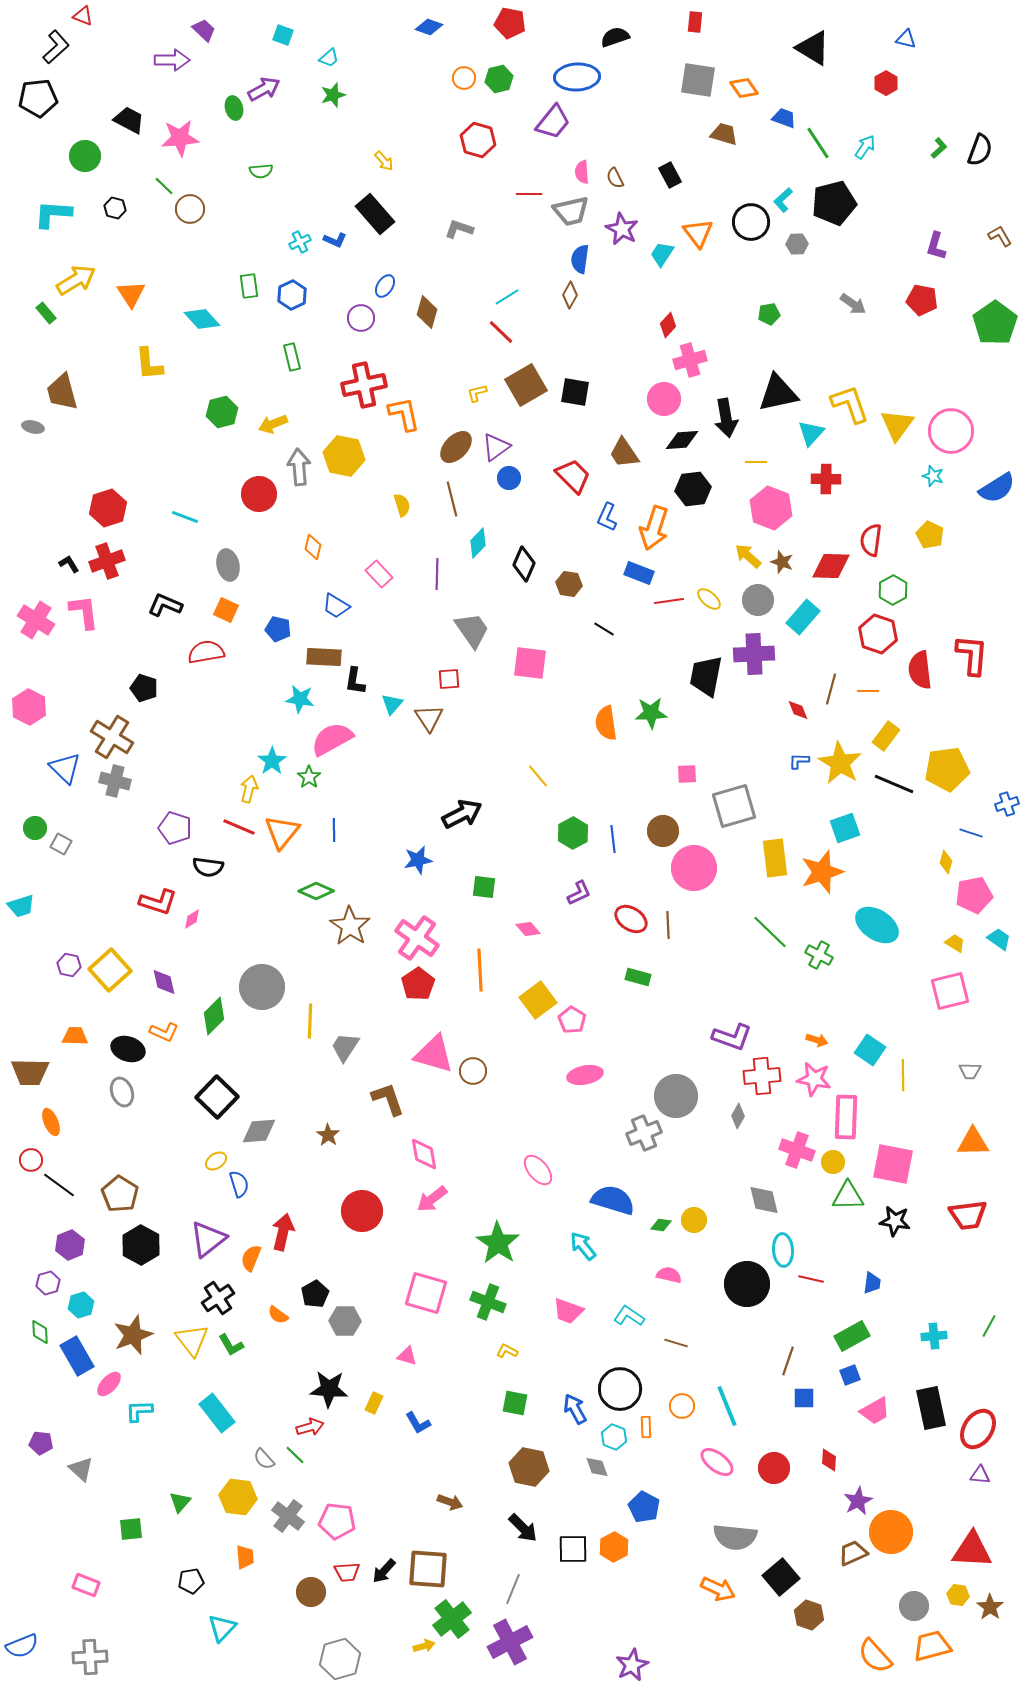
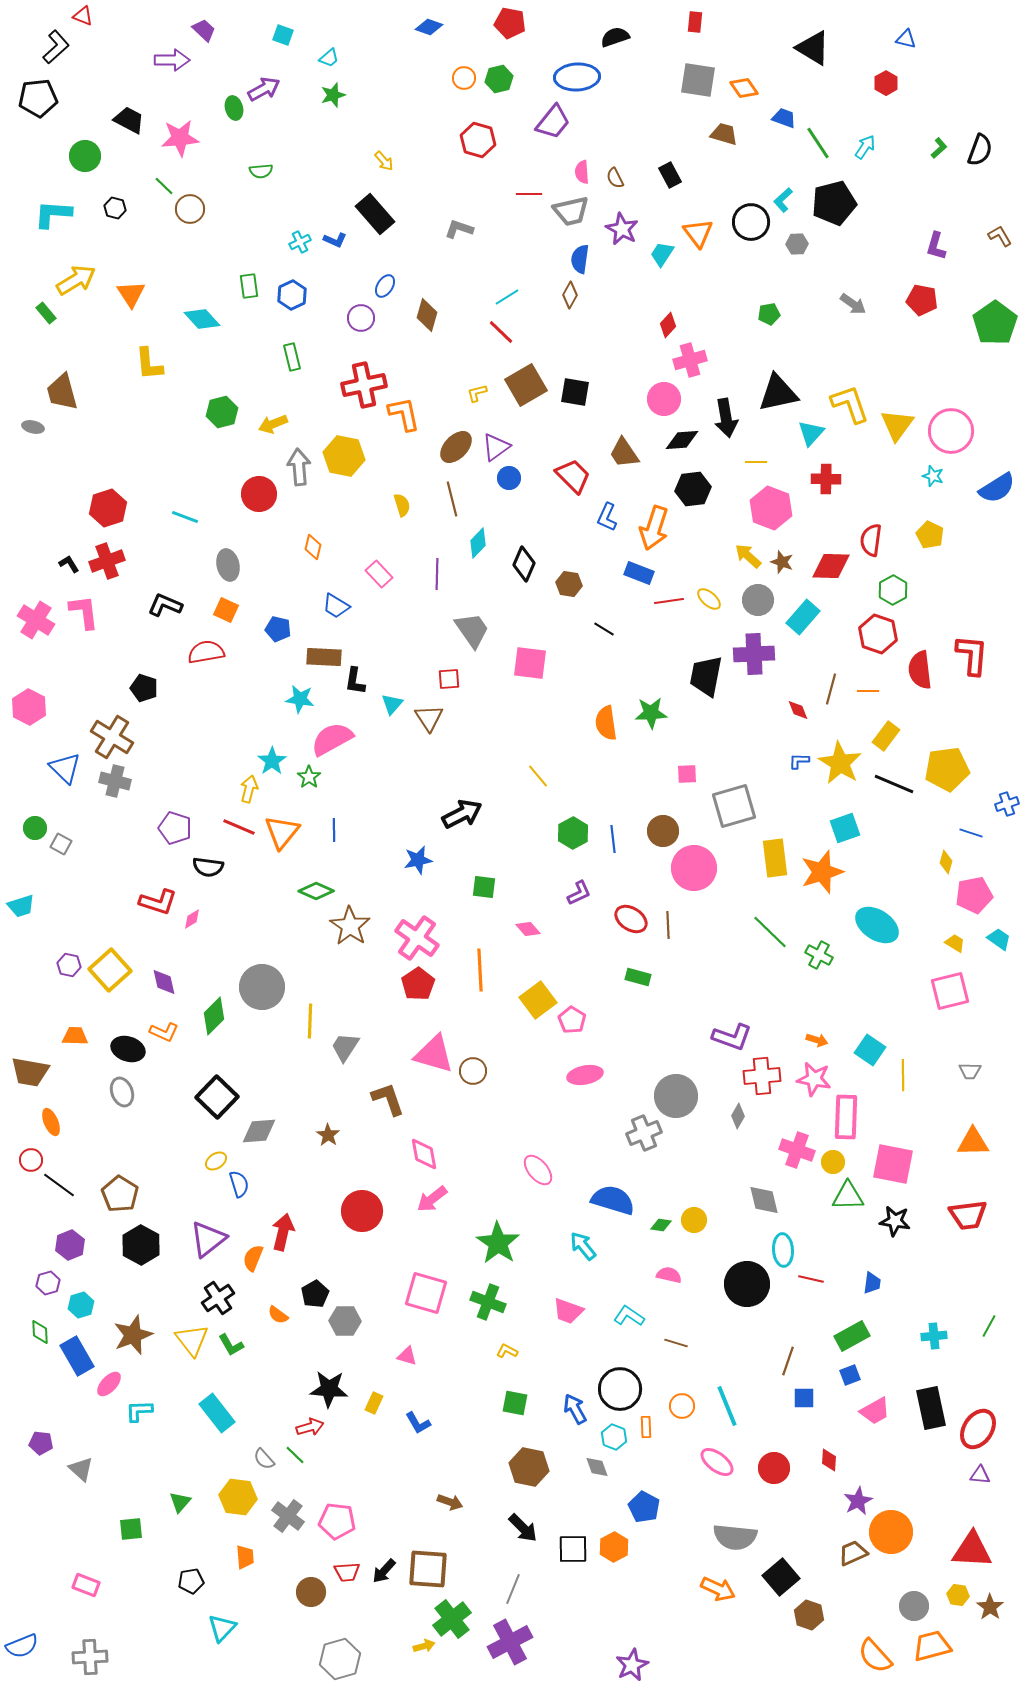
brown diamond at (427, 312): moved 3 px down
brown trapezoid at (30, 1072): rotated 9 degrees clockwise
orange semicircle at (251, 1258): moved 2 px right
